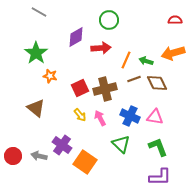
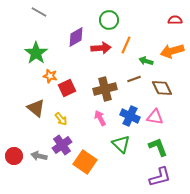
orange arrow: moved 1 px left, 2 px up
orange line: moved 15 px up
brown diamond: moved 5 px right, 5 px down
red square: moved 13 px left
yellow arrow: moved 19 px left, 4 px down
purple cross: rotated 18 degrees clockwise
red circle: moved 1 px right
purple L-shape: rotated 15 degrees counterclockwise
